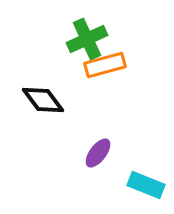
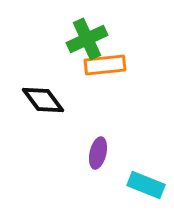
orange rectangle: rotated 9 degrees clockwise
purple ellipse: rotated 24 degrees counterclockwise
